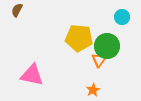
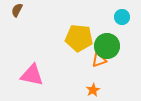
orange triangle: rotated 35 degrees clockwise
